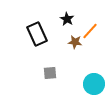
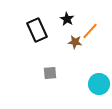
black rectangle: moved 4 px up
cyan circle: moved 5 px right
